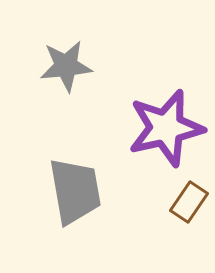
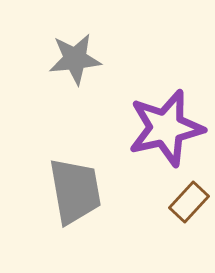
gray star: moved 9 px right, 7 px up
brown rectangle: rotated 9 degrees clockwise
